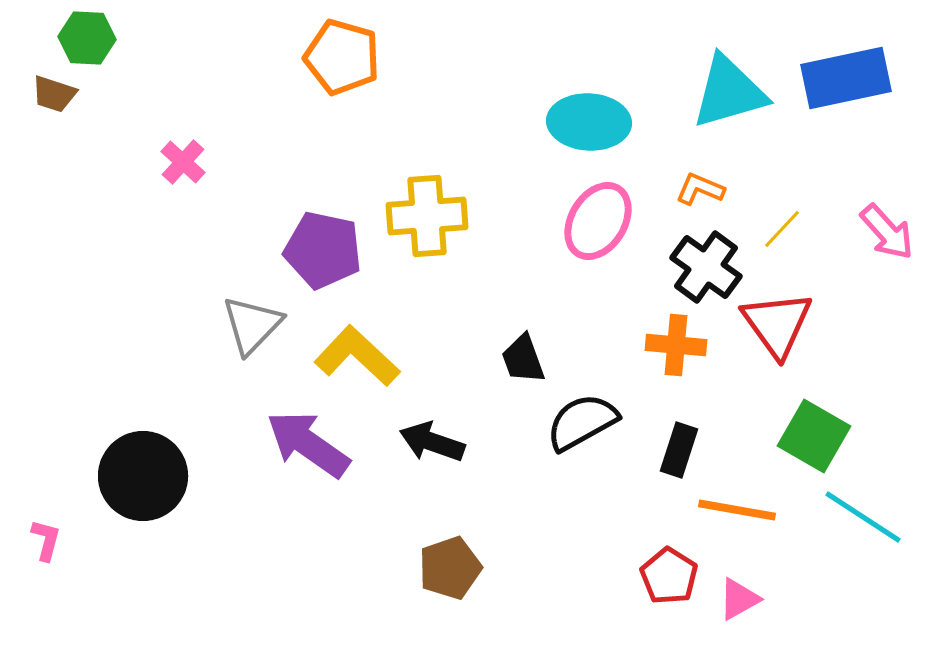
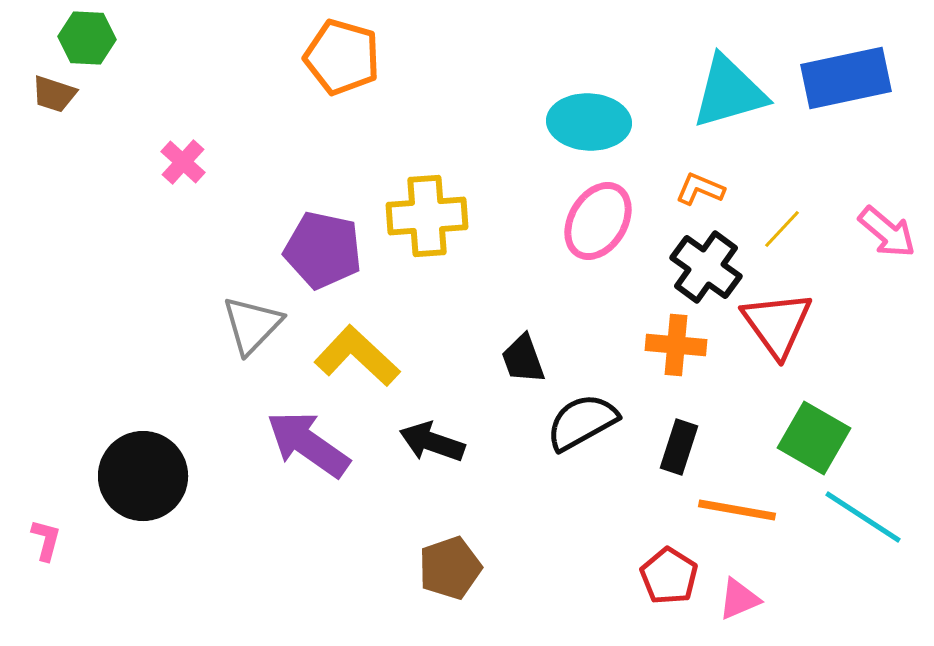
pink arrow: rotated 8 degrees counterclockwise
green square: moved 2 px down
black rectangle: moved 3 px up
pink triangle: rotated 6 degrees clockwise
